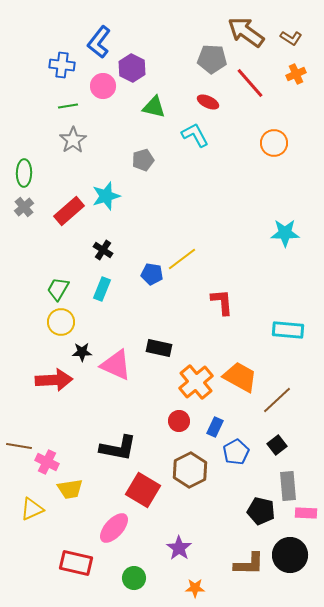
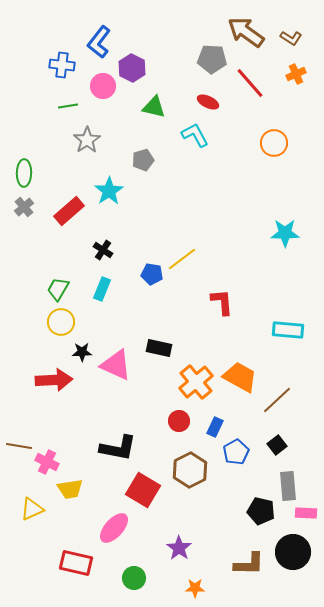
gray star at (73, 140): moved 14 px right
cyan star at (106, 196): moved 3 px right, 5 px up; rotated 16 degrees counterclockwise
black circle at (290, 555): moved 3 px right, 3 px up
